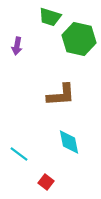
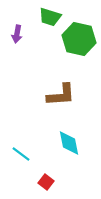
purple arrow: moved 12 px up
cyan diamond: moved 1 px down
cyan line: moved 2 px right
